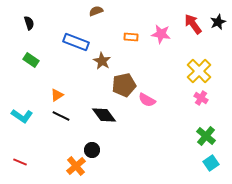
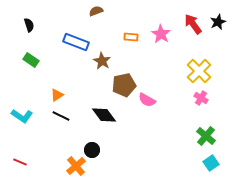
black semicircle: moved 2 px down
pink star: rotated 24 degrees clockwise
